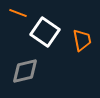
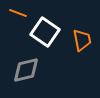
gray diamond: moved 1 px right, 1 px up
